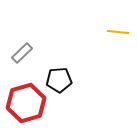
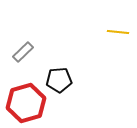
gray rectangle: moved 1 px right, 1 px up
